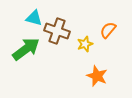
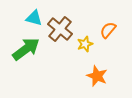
brown cross: moved 3 px right, 2 px up; rotated 20 degrees clockwise
